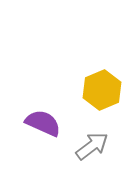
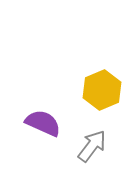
gray arrow: rotated 16 degrees counterclockwise
